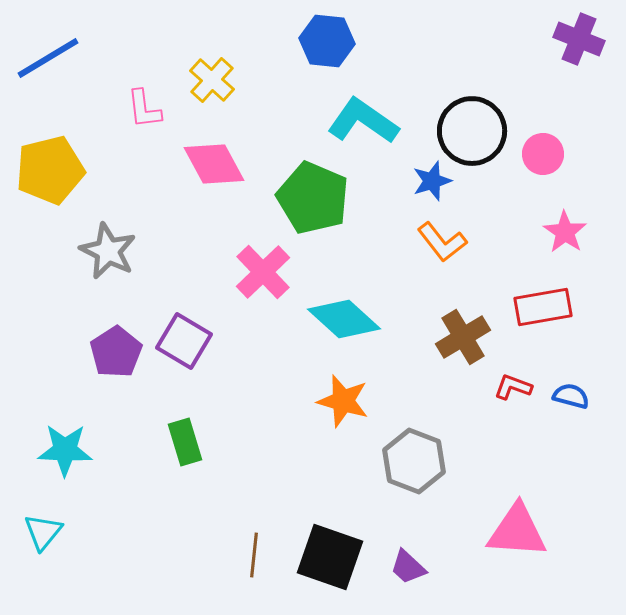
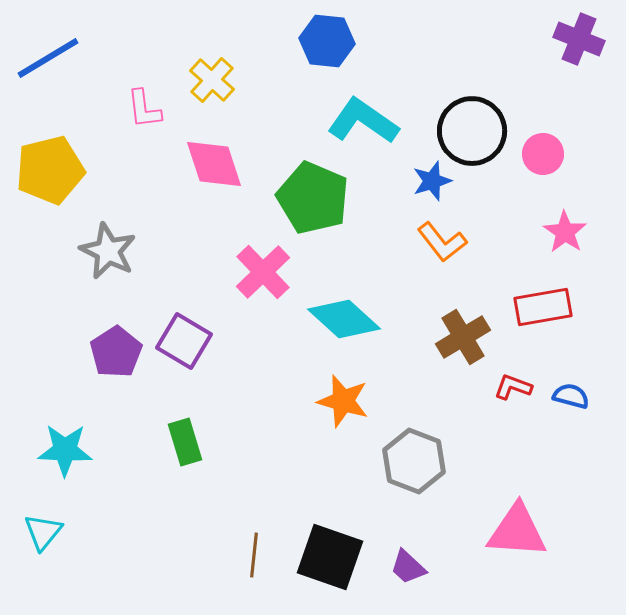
pink diamond: rotated 10 degrees clockwise
